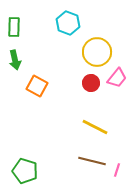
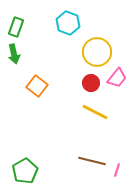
green rectangle: moved 2 px right; rotated 18 degrees clockwise
green arrow: moved 1 px left, 6 px up
orange square: rotated 10 degrees clockwise
yellow line: moved 15 px up
green pentagon: rotated 25 degrees clockwise
